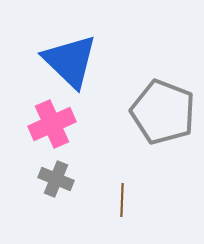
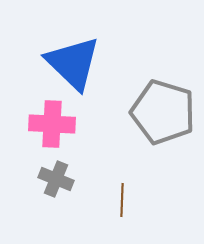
blue triangle: moved 3 px right, 2 px down
gray pentagon: rotated 4 degrees counterclockwise
pink cross: rotated 27 degrees clockwise
